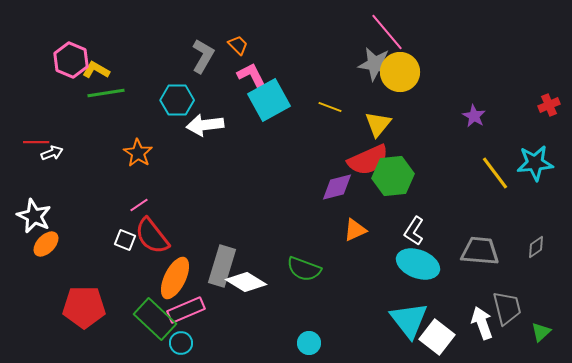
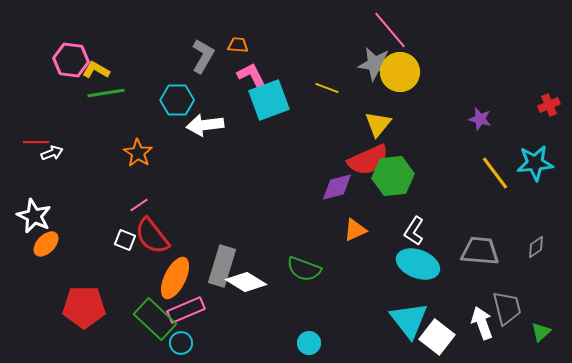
pink line at (387, 32): moved 3 px right, 2 px up
orange trapezoid at (238, 45): rotated 40 degrees counterclockwise
pink hexagon at (71, 60): rotated 16 degrees counterclockwise
cyan square at (269, 100): rotated 9 degrees clockwise
yellow line at (330, 107): moved 3 px left, 19 px up
purple star at (474, 116): moved 6 px right, 3 px down; rotated 15 degrees counterclockwise
